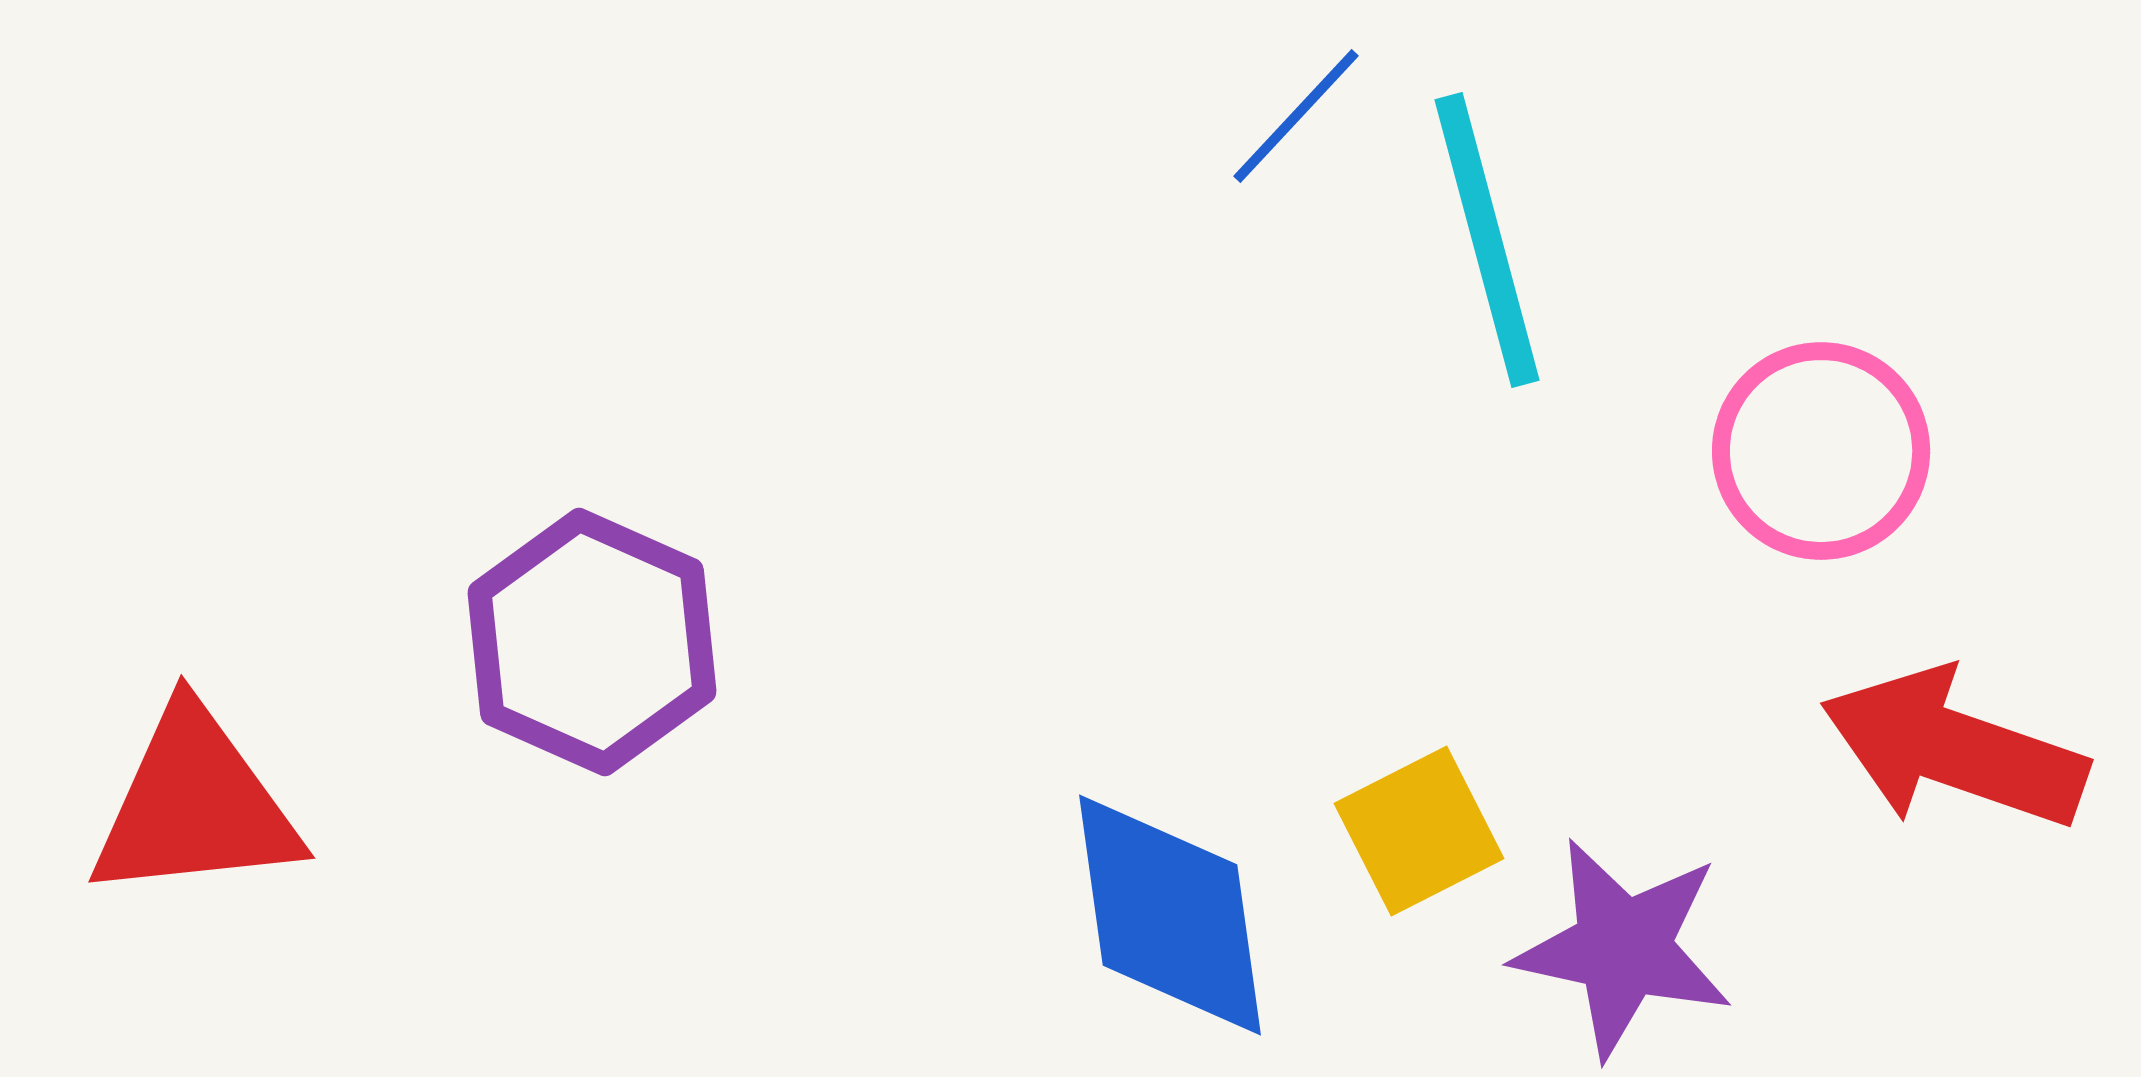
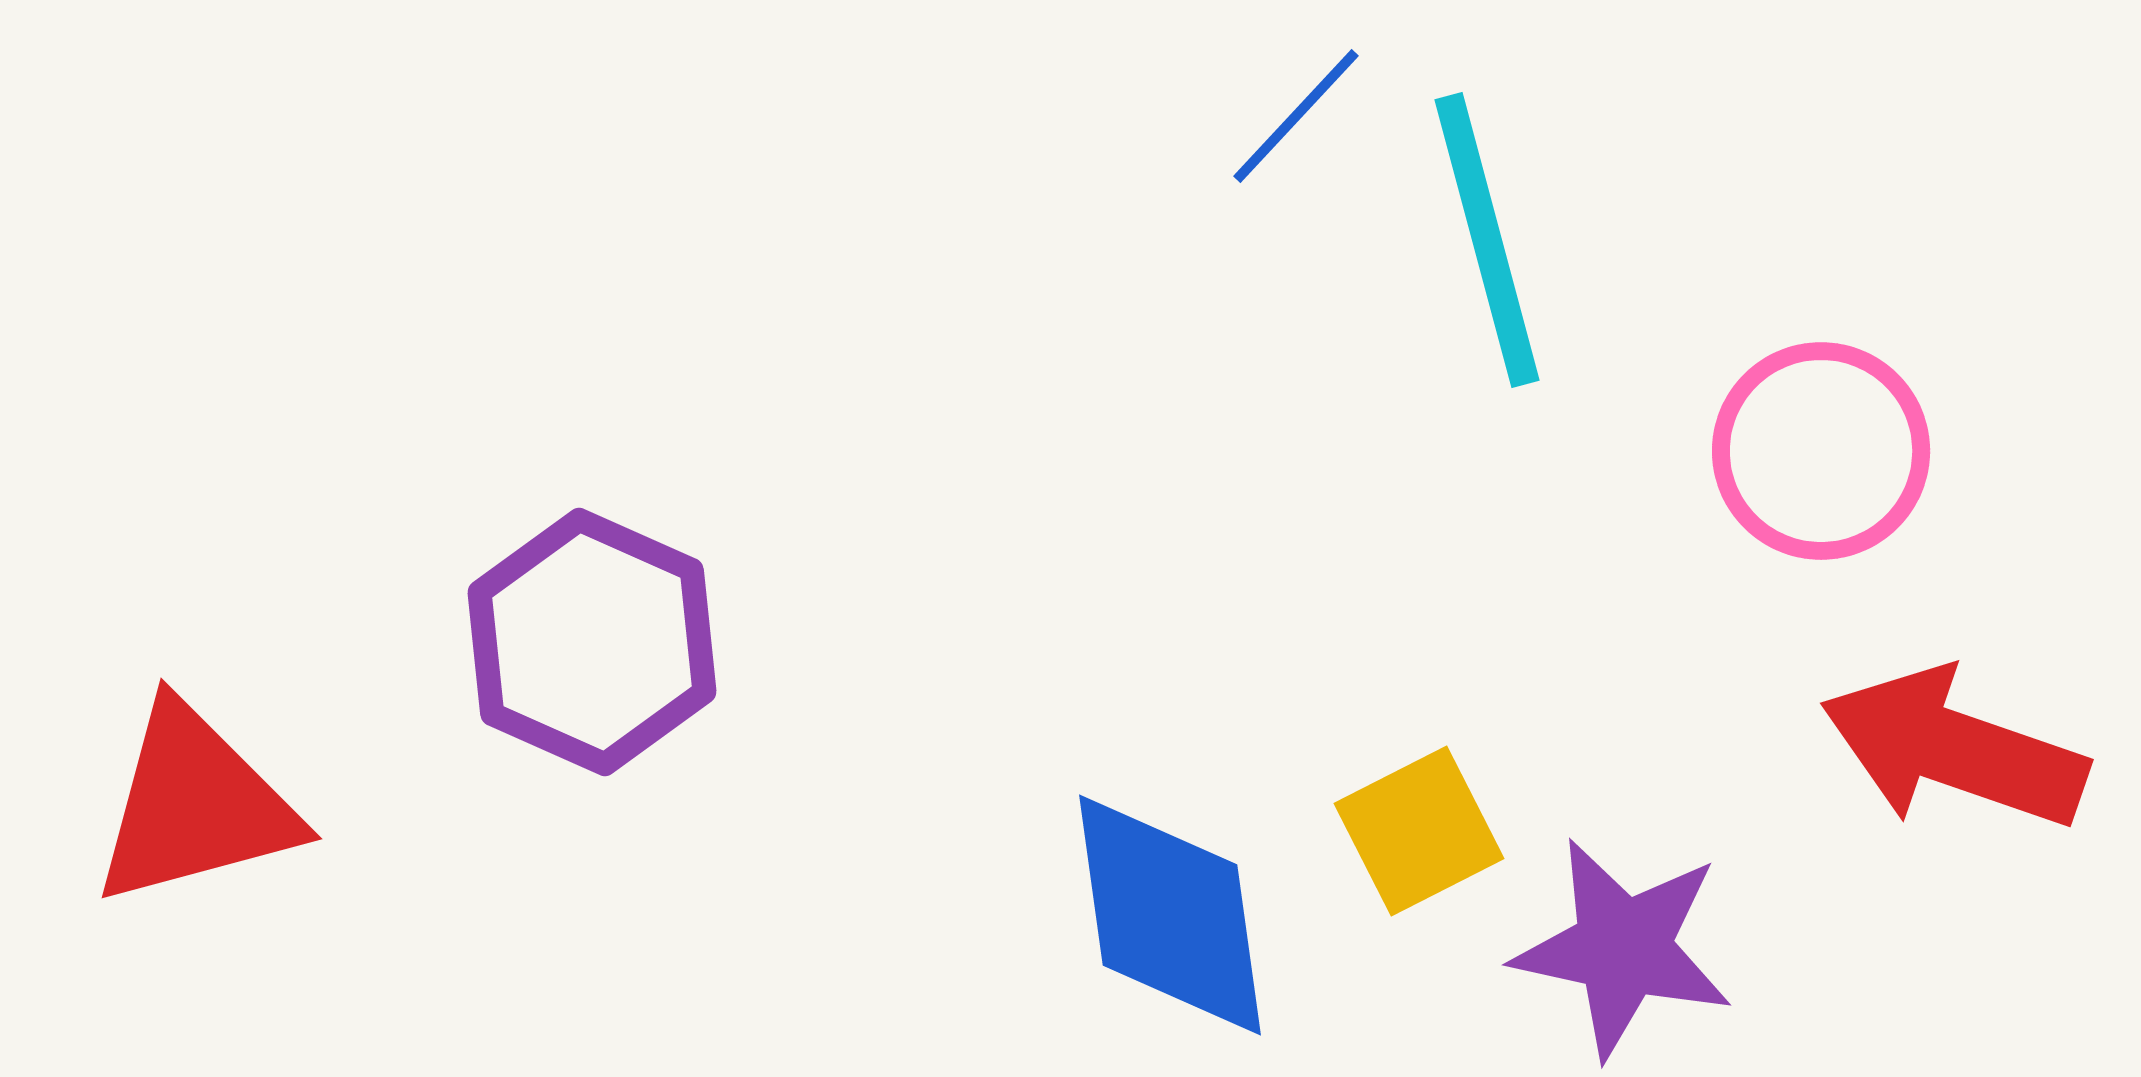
red triangle: rotated 9 degrees counterclockwise
